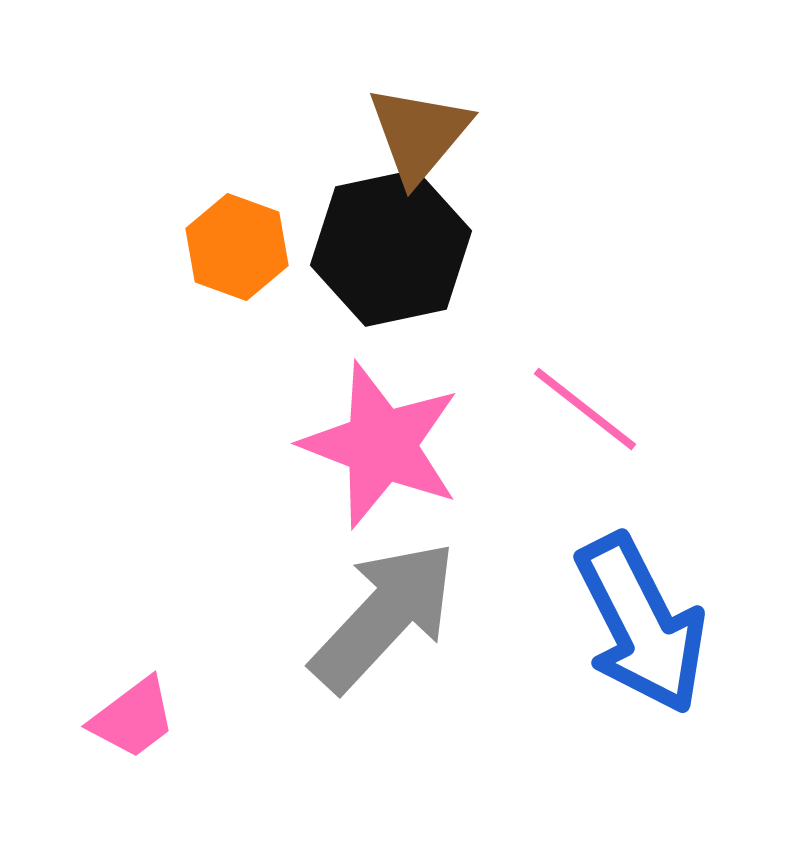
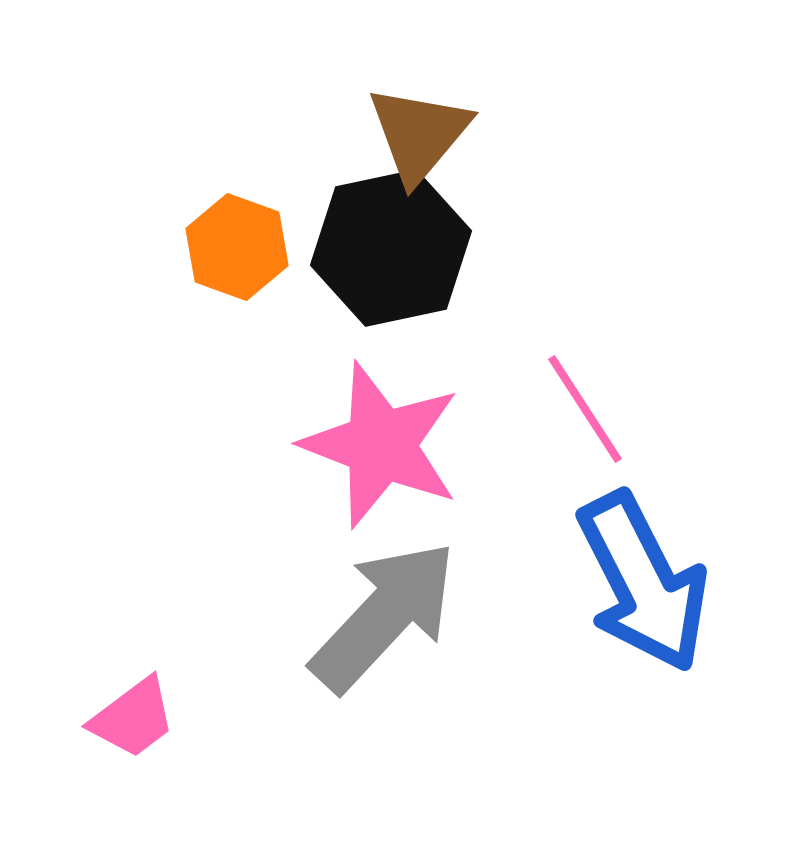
pink line: rotated 19 degrees clockwise
blue arrow: moved 2 px right, 42 px up
